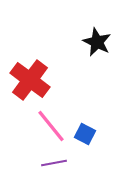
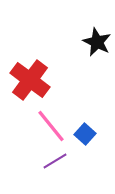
blue square: rotated 15 degrees clockwise
purple line: moved 1 px right, 2 px up; rotated 20 degrees counterclockwise
